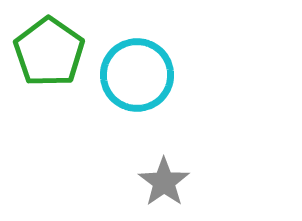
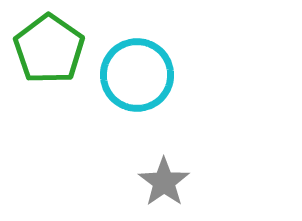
green pentagon: moved 3 px up
